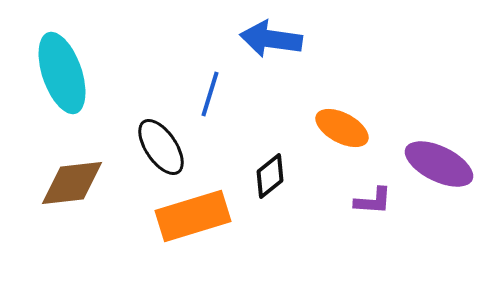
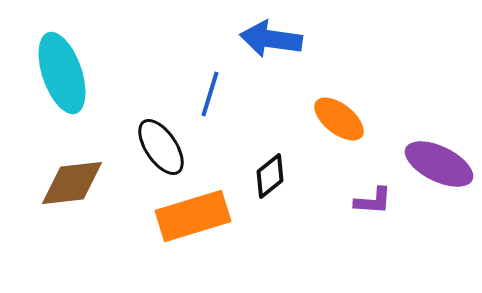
orange ellipse: moved 3 px left, 9 px up; rotated 10 degrees clockwise
